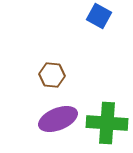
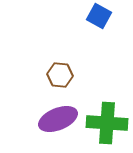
brown hexagon: moved 8 px right
